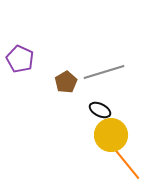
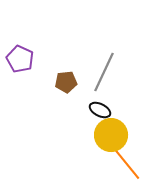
gray line: rotated 48 degrees counterclockwise
brown pentagon: rotated 25 degrees clockwise
